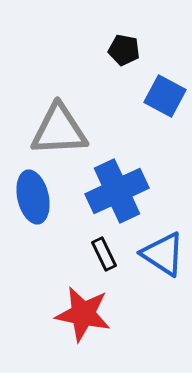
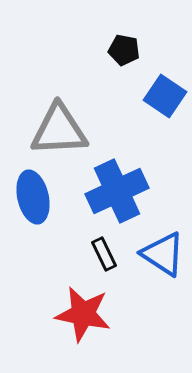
blue square: rotated 6 degrees clockwise
